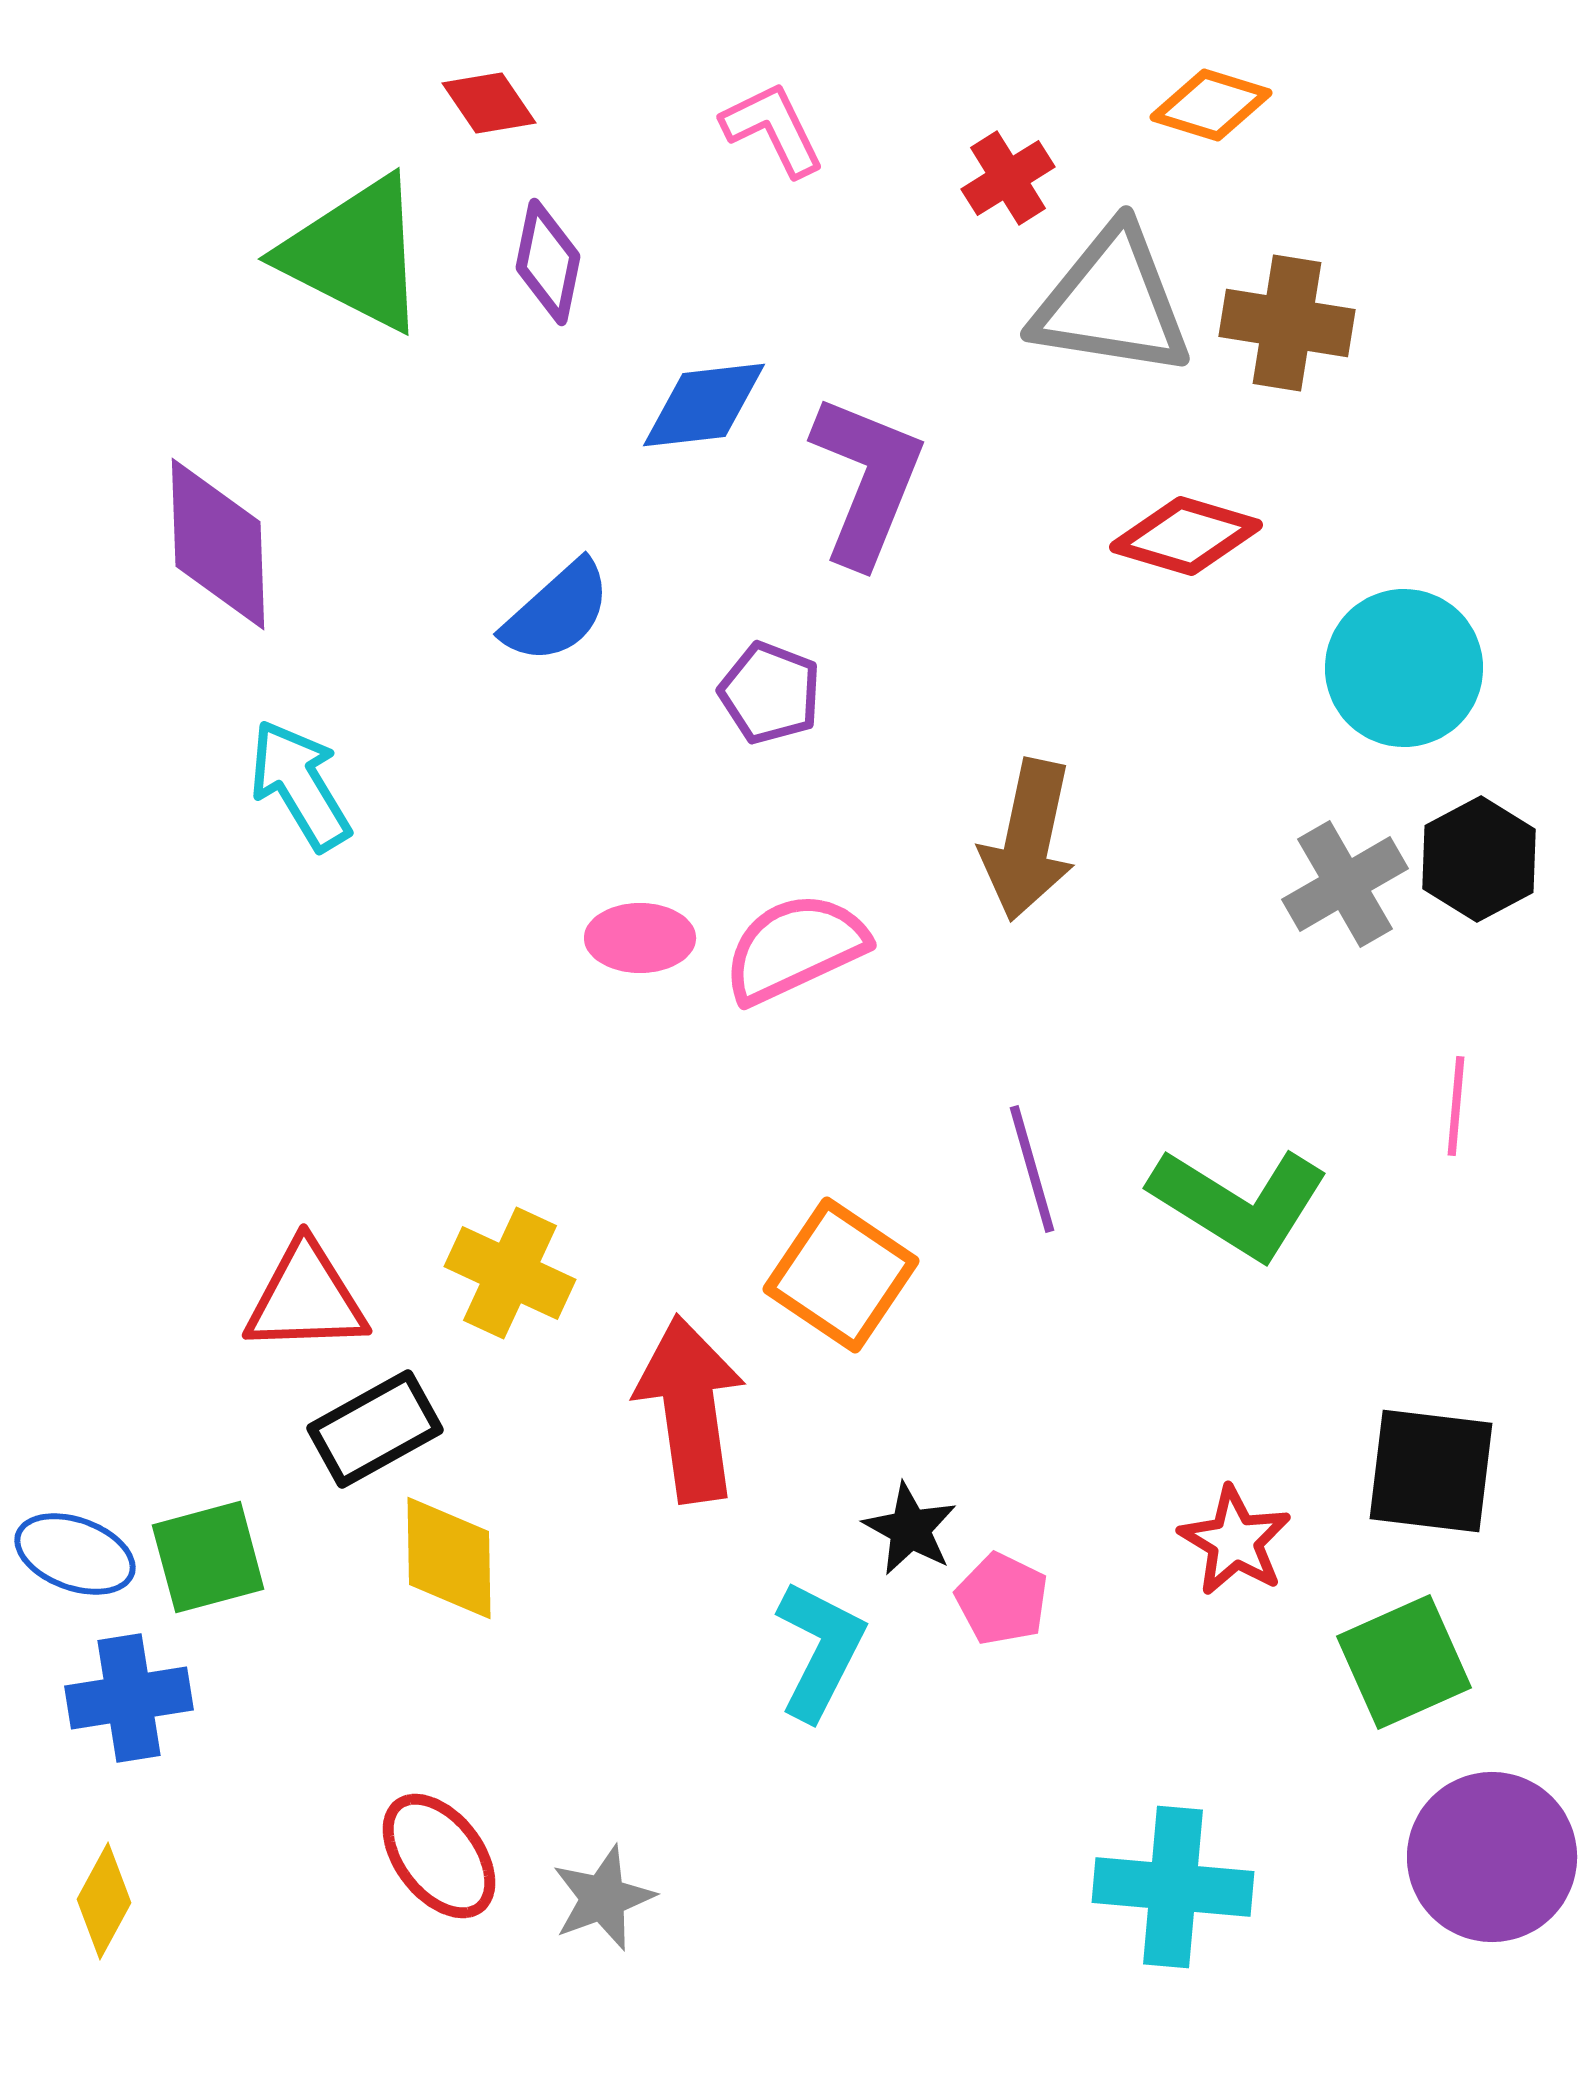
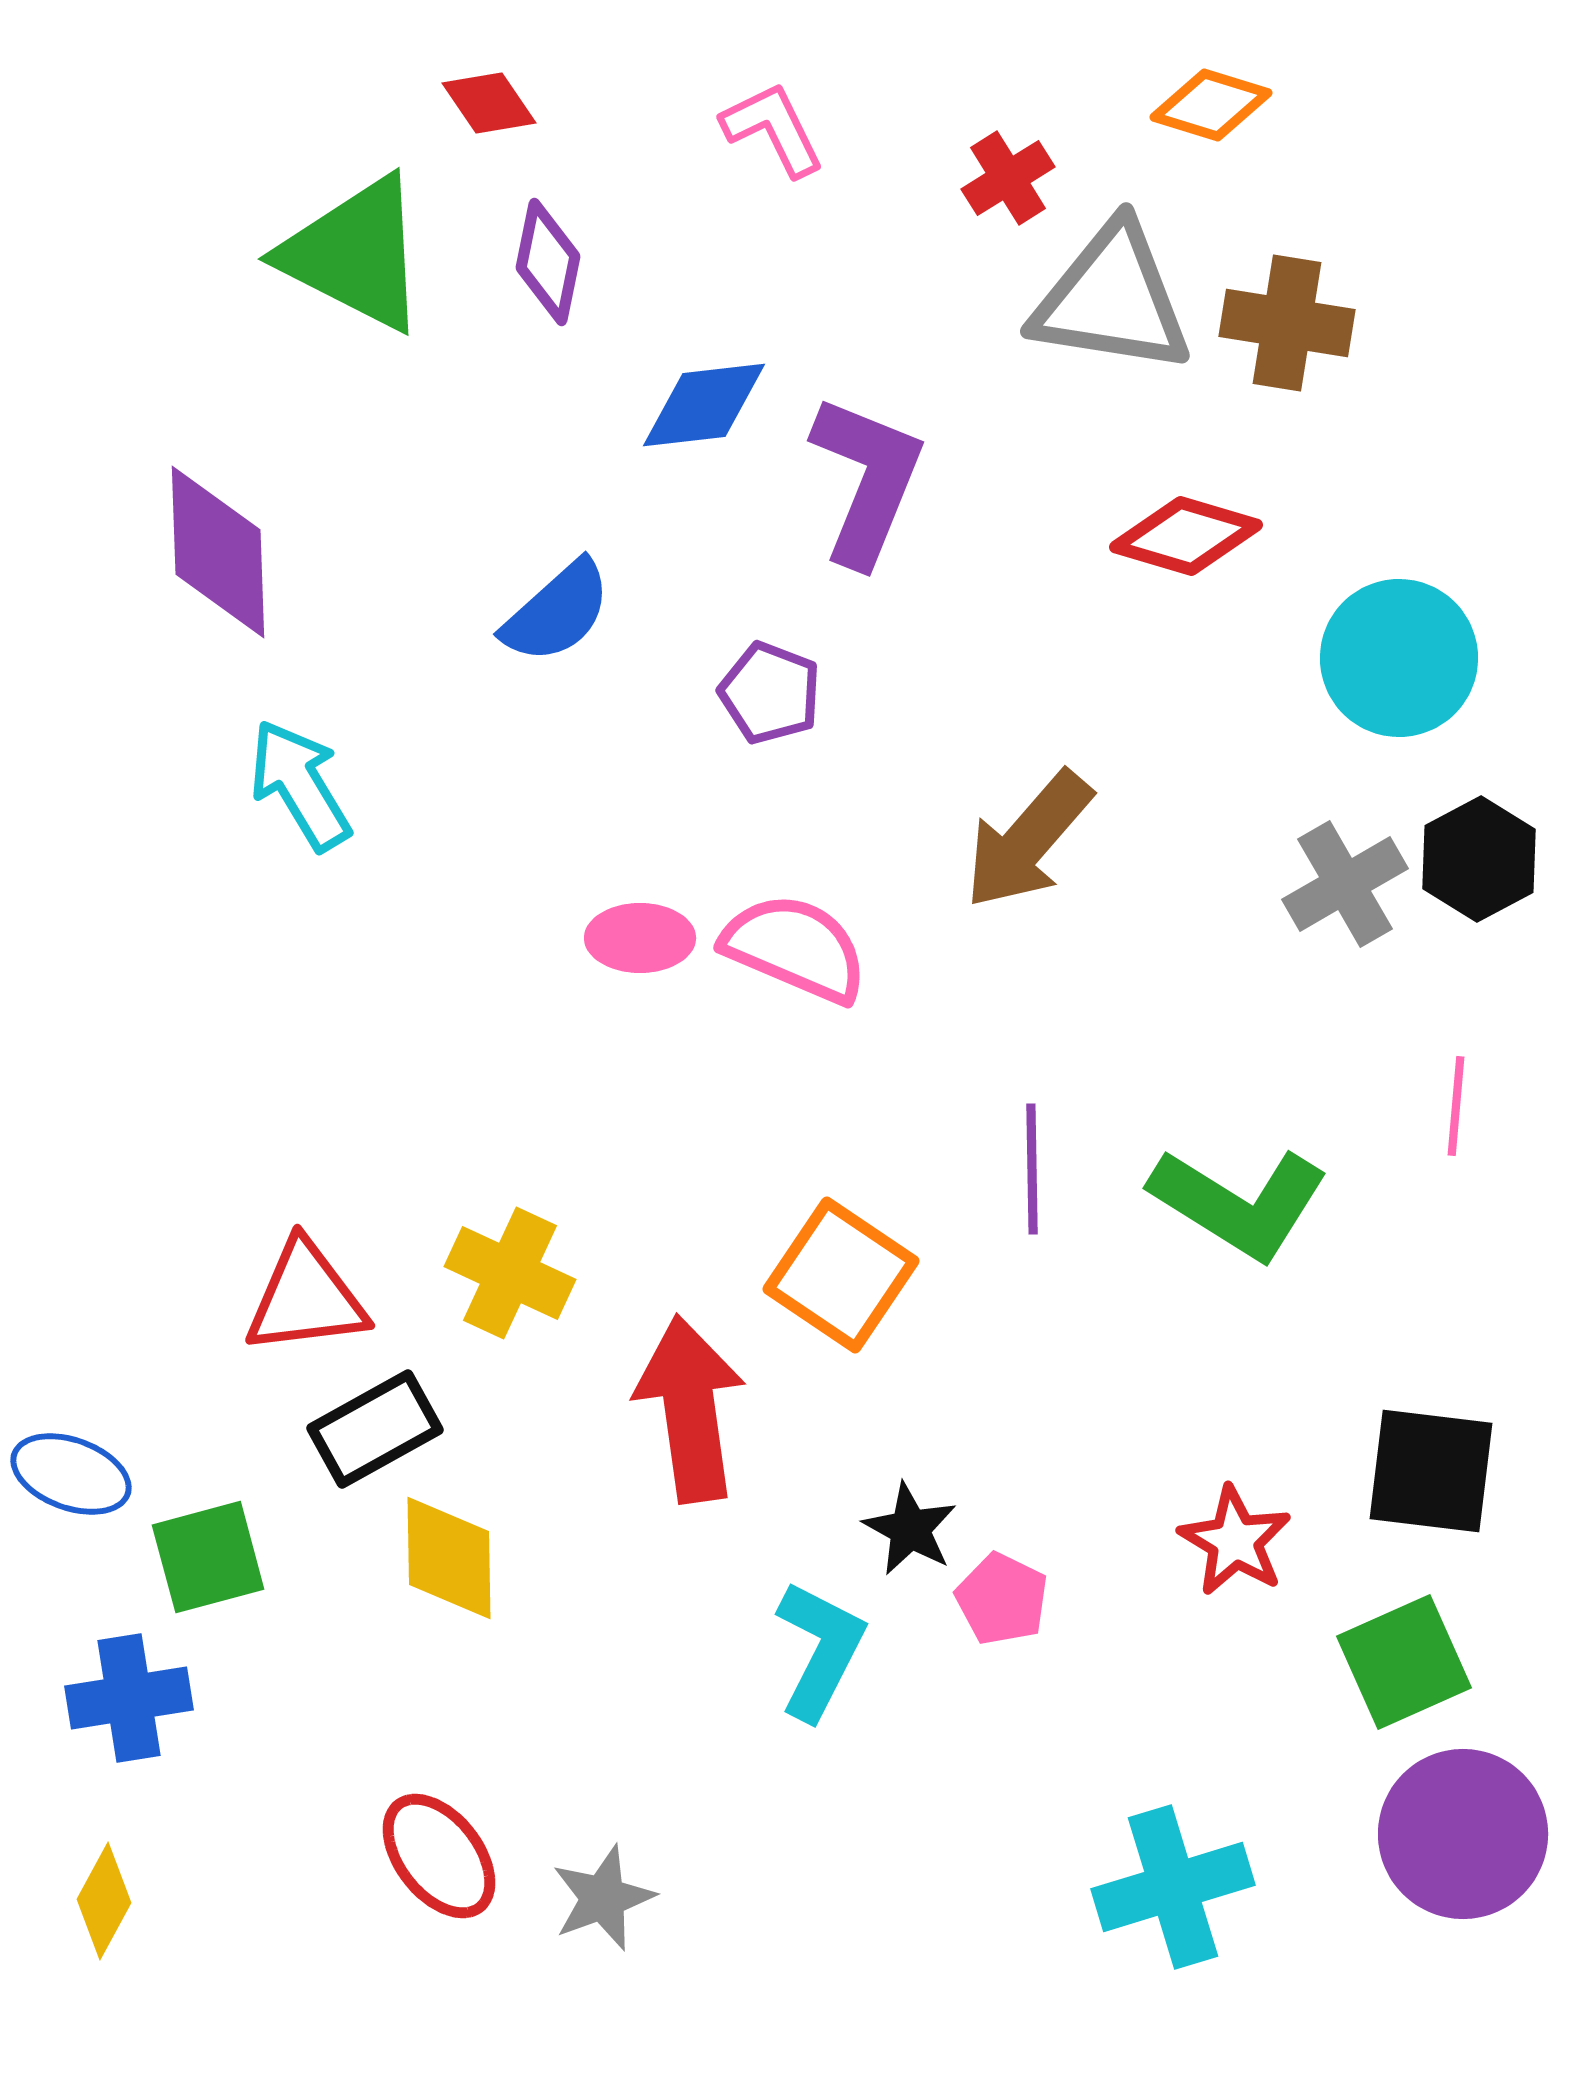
gray triangle at (1112, 302): moved 3 px up
purple diamond at (218, 544): moved 8 px down
cyan circle at (1404, 668): moved 5 px left, 10 px up
brown arrow at (1028, 840): rotated 29 degrees clockwise
pink semicircle at (795, 948): rotated 48 degrees clockwise
purple line at (1032, 1169): rotated 15 degrees clockwise
red triangle at (306, 1298): rotated 5 degrees counterclockwise
blue ellipse at (75, 1554): moved 4 px left, 80 px up
purple circle at (1492, 1857): moved 29 px left, 23 px up
cyan cross at (1173, 1887): rotated 22 degrees counterclockwise
